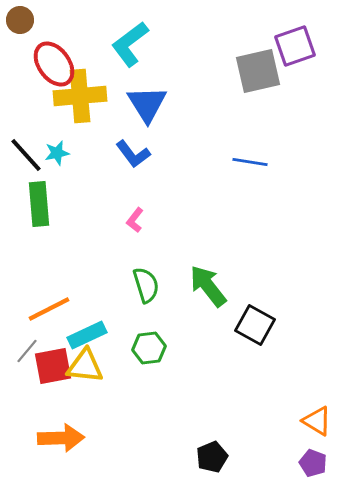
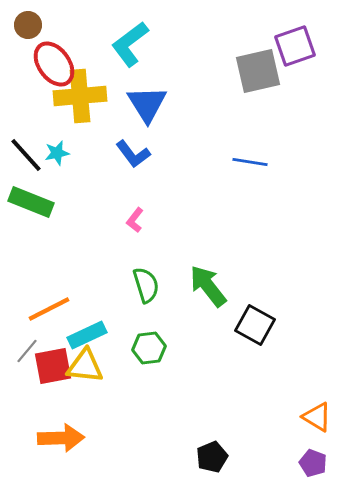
brown circle: moved 8 px right, 5 px down
green rectangle: moved 8 px left, 2 px up; rotated 63 degrees counterclockwise
orange triangle: moved 4 px up
